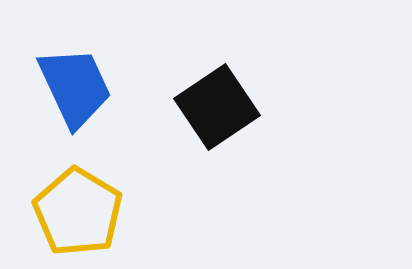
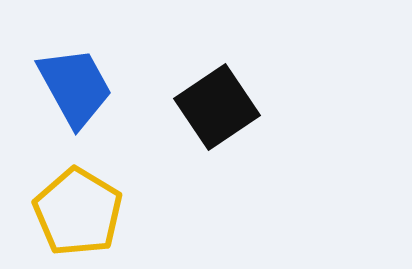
blue trapezoid: rotated 4 degrees counterclockwise
